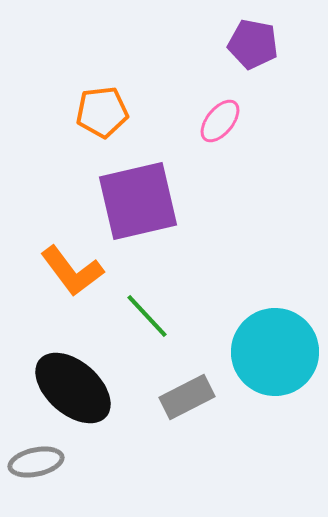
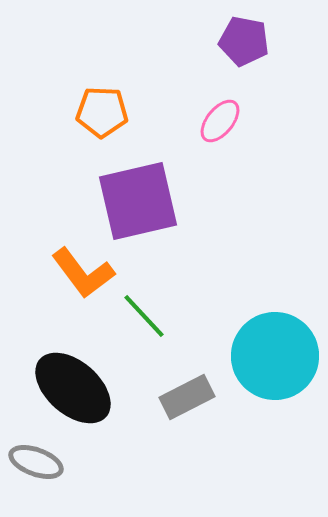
purple pentagon: moved 9 px left, 3 px up
orange pentagon: rotated 9 degrees clockwise
orange L-shape: moved 11 px right, 2 px down
green line: moved 3 px left
cyan circle: moved 4 px down
gray ellipse: rotated 32 degrees clockwise
